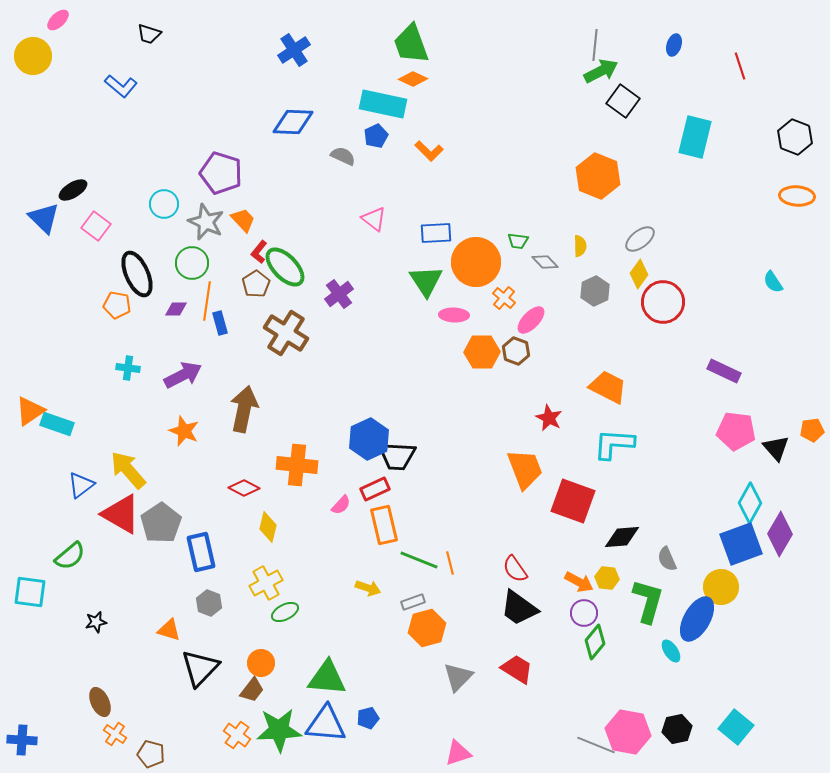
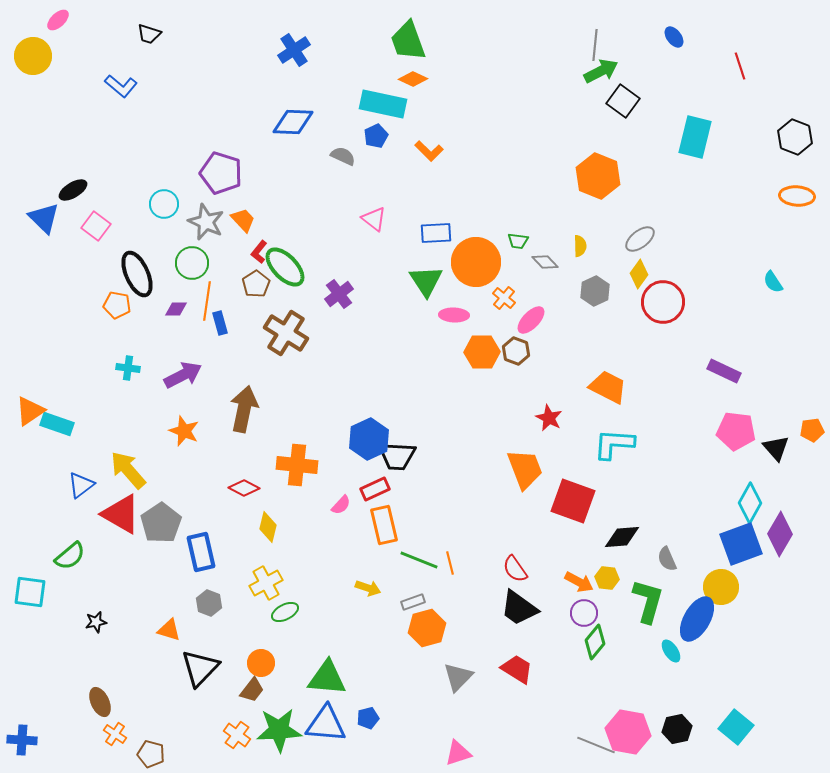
green trapezoid at (411, 44): moved 3 px left, 3 px up
blue ellipse at (674, 45): moved 8 px up; rotated 55 degrees counterclockwise
